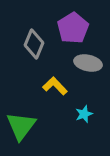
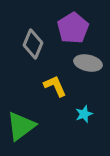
gray diamond: moved 1 px left
yellow L-shape: rotated 20 degrees clockwise
green triangle: rotated 16 degrees clockwise
